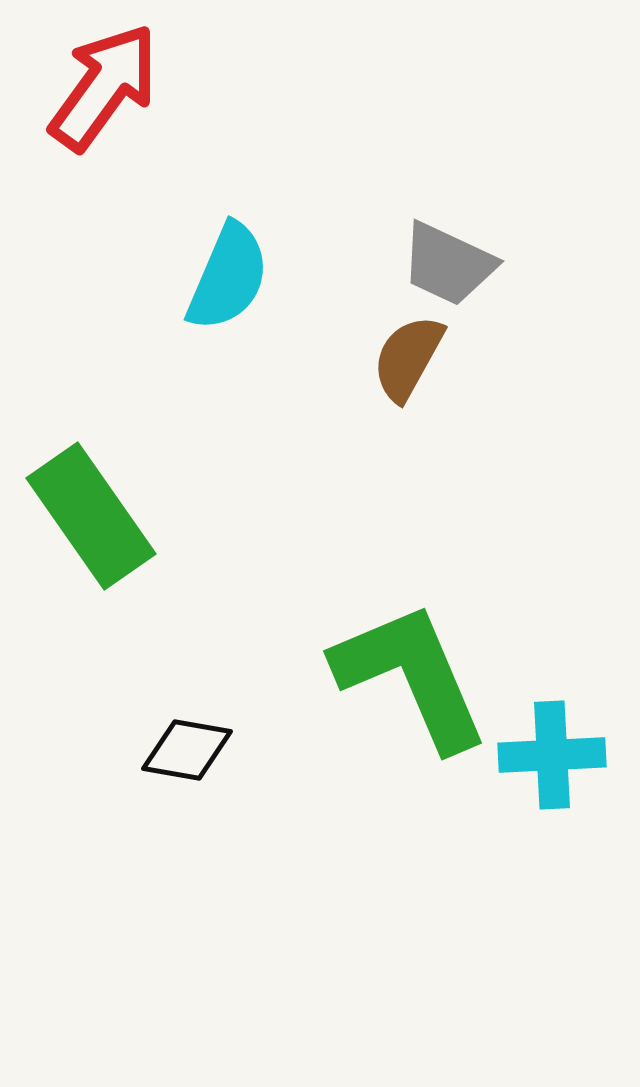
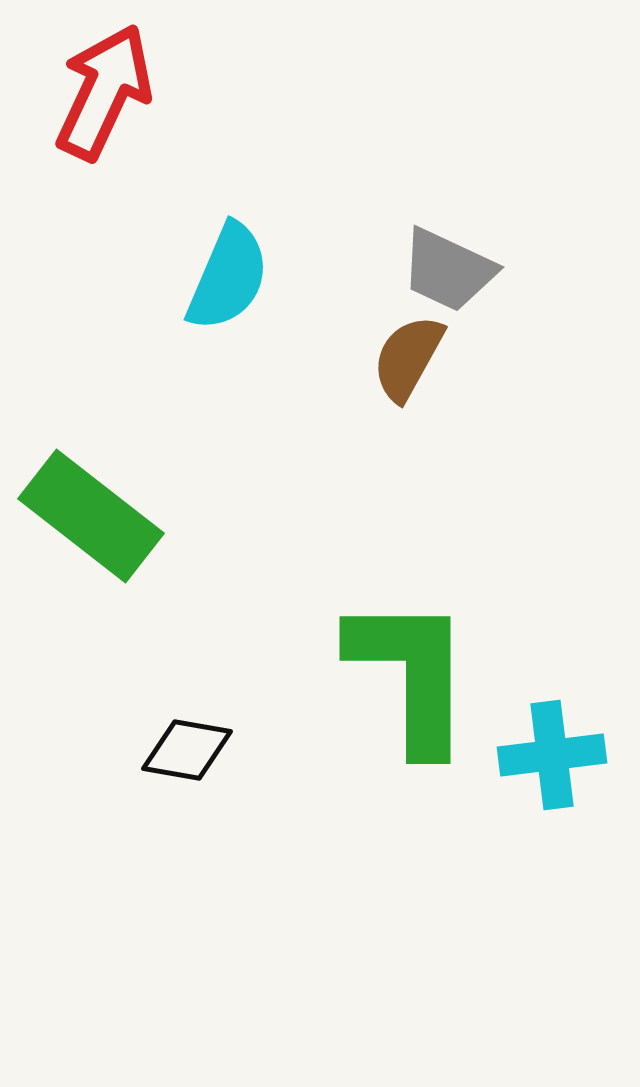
red arrow: moved 5 px down; rotated 11 degrees counterclockwise
gray trapezoid: moved 6 px down
green rectangle: rotated 17 degrees counterclockwise
green L-shape: moved 2 px up; rotated 23 degrees clockwise
cyan cross: rotated 4 degrees counterclockwise
